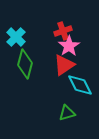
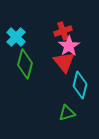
red triangle: moved 3 px up; rotated 35 degrees counterclockwise
cyan diamond: rotated 40 degrees clockwise
